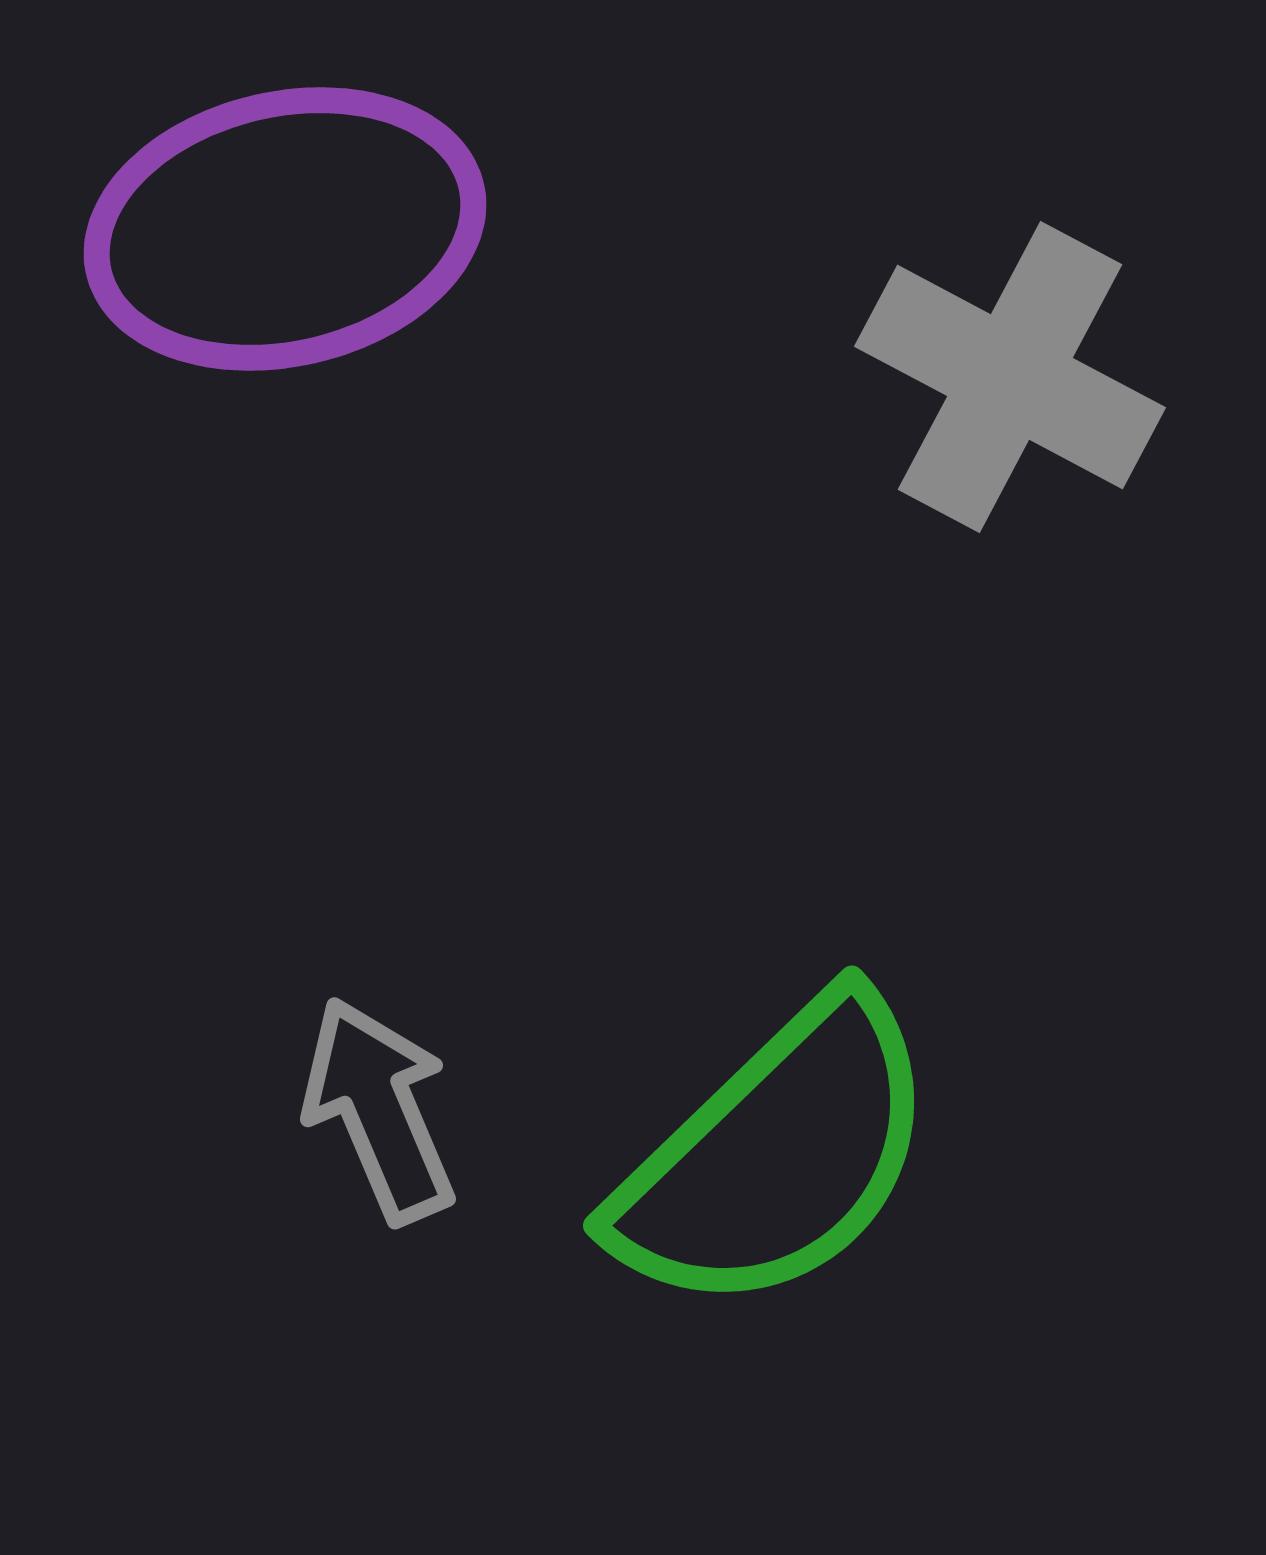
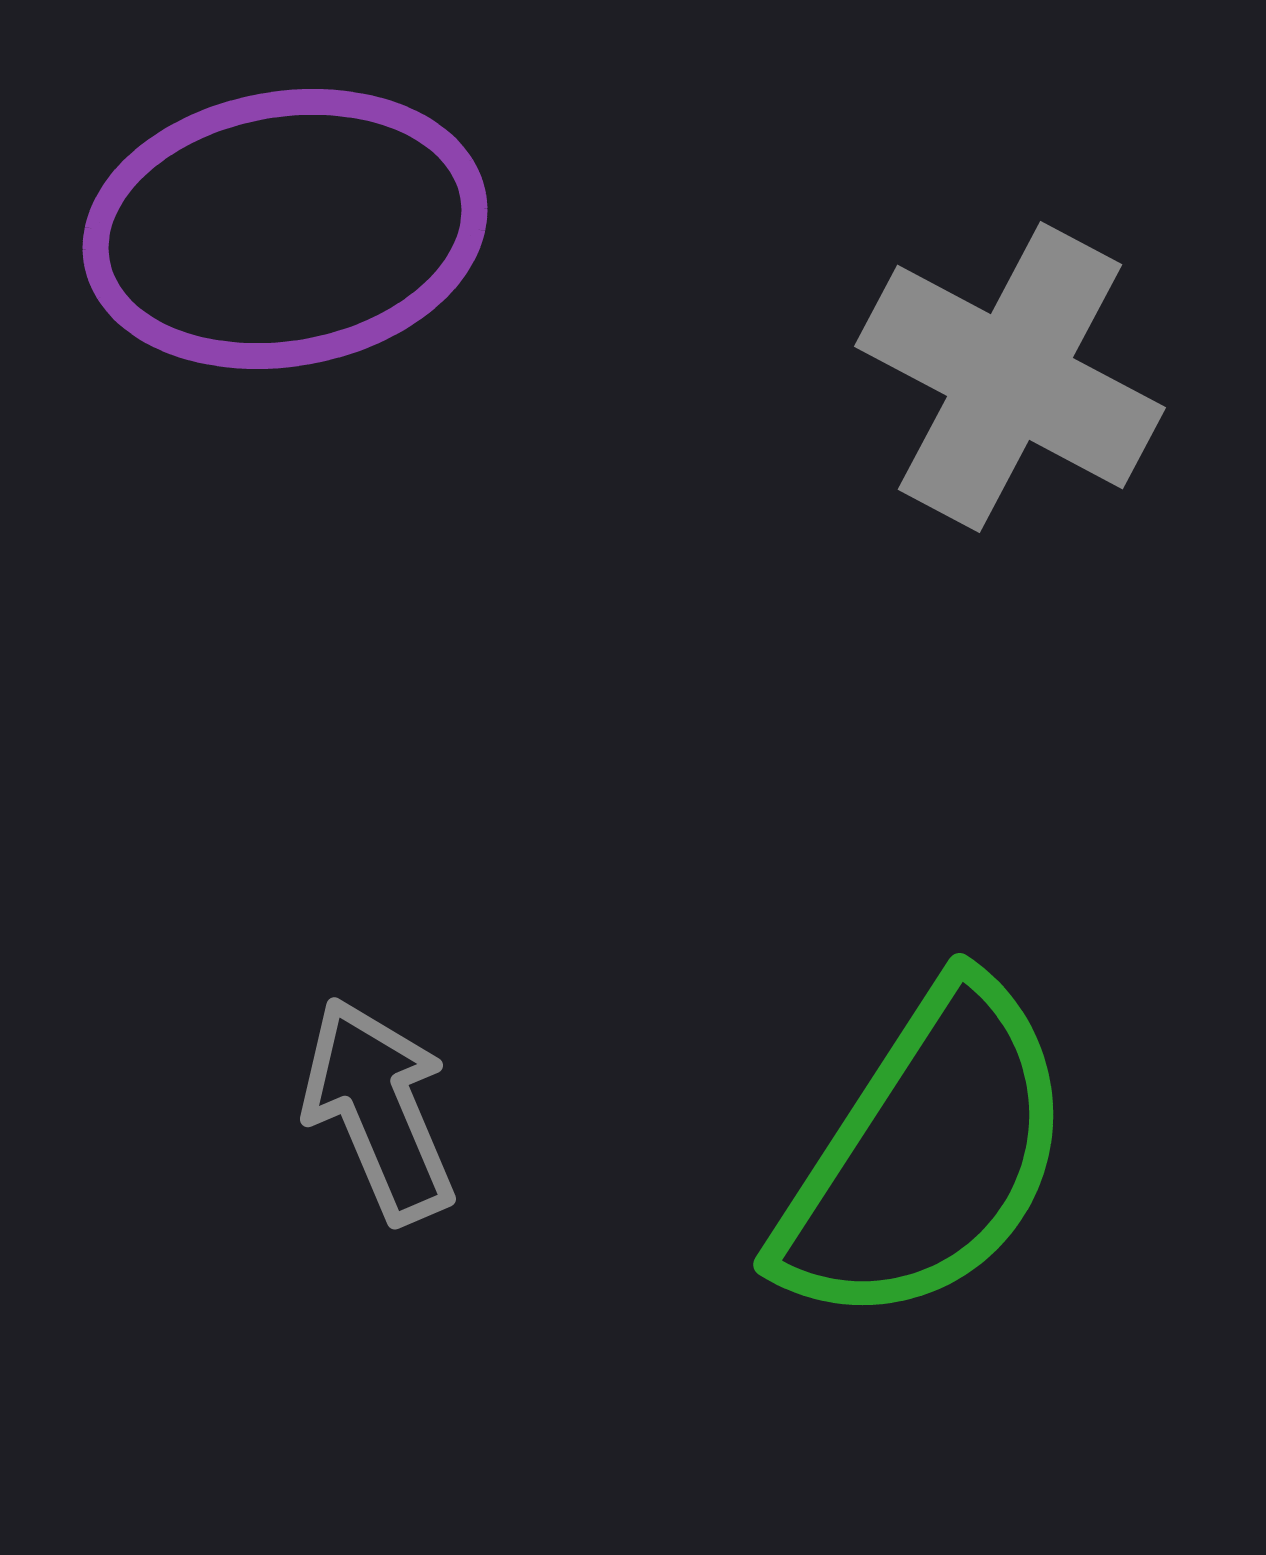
purple ellipse: rotated 3 degrees clockwise
green semicircle: moved 150 px right; rotated 13 degrees counterclockwise
